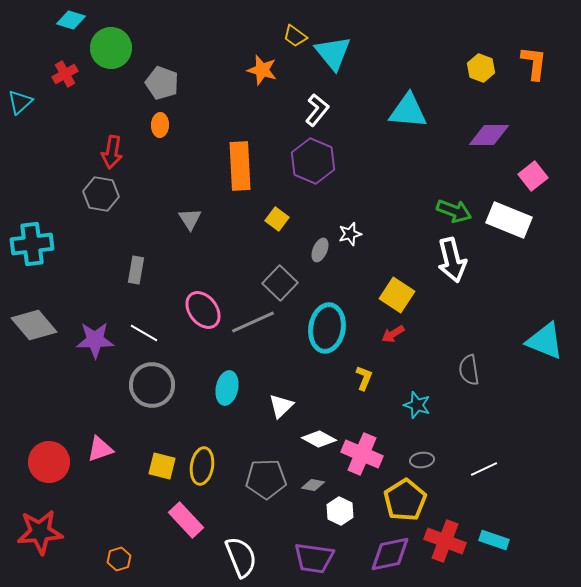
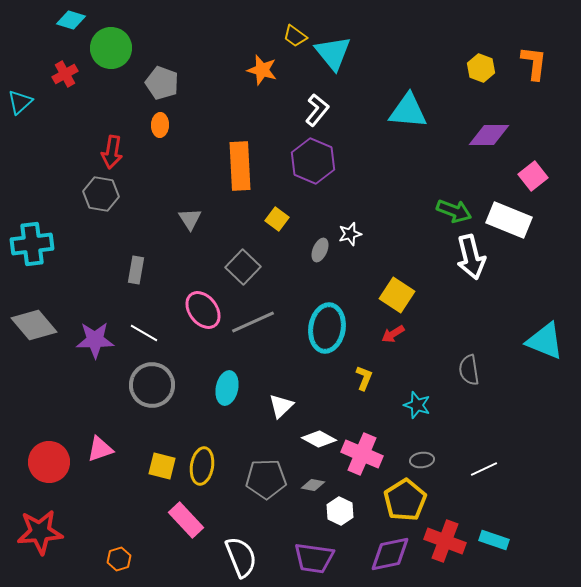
white arrow at (452, 260): moved 19 px right, 3 px up
gray square at (280, 283): moved 37 px left, 16 px up
